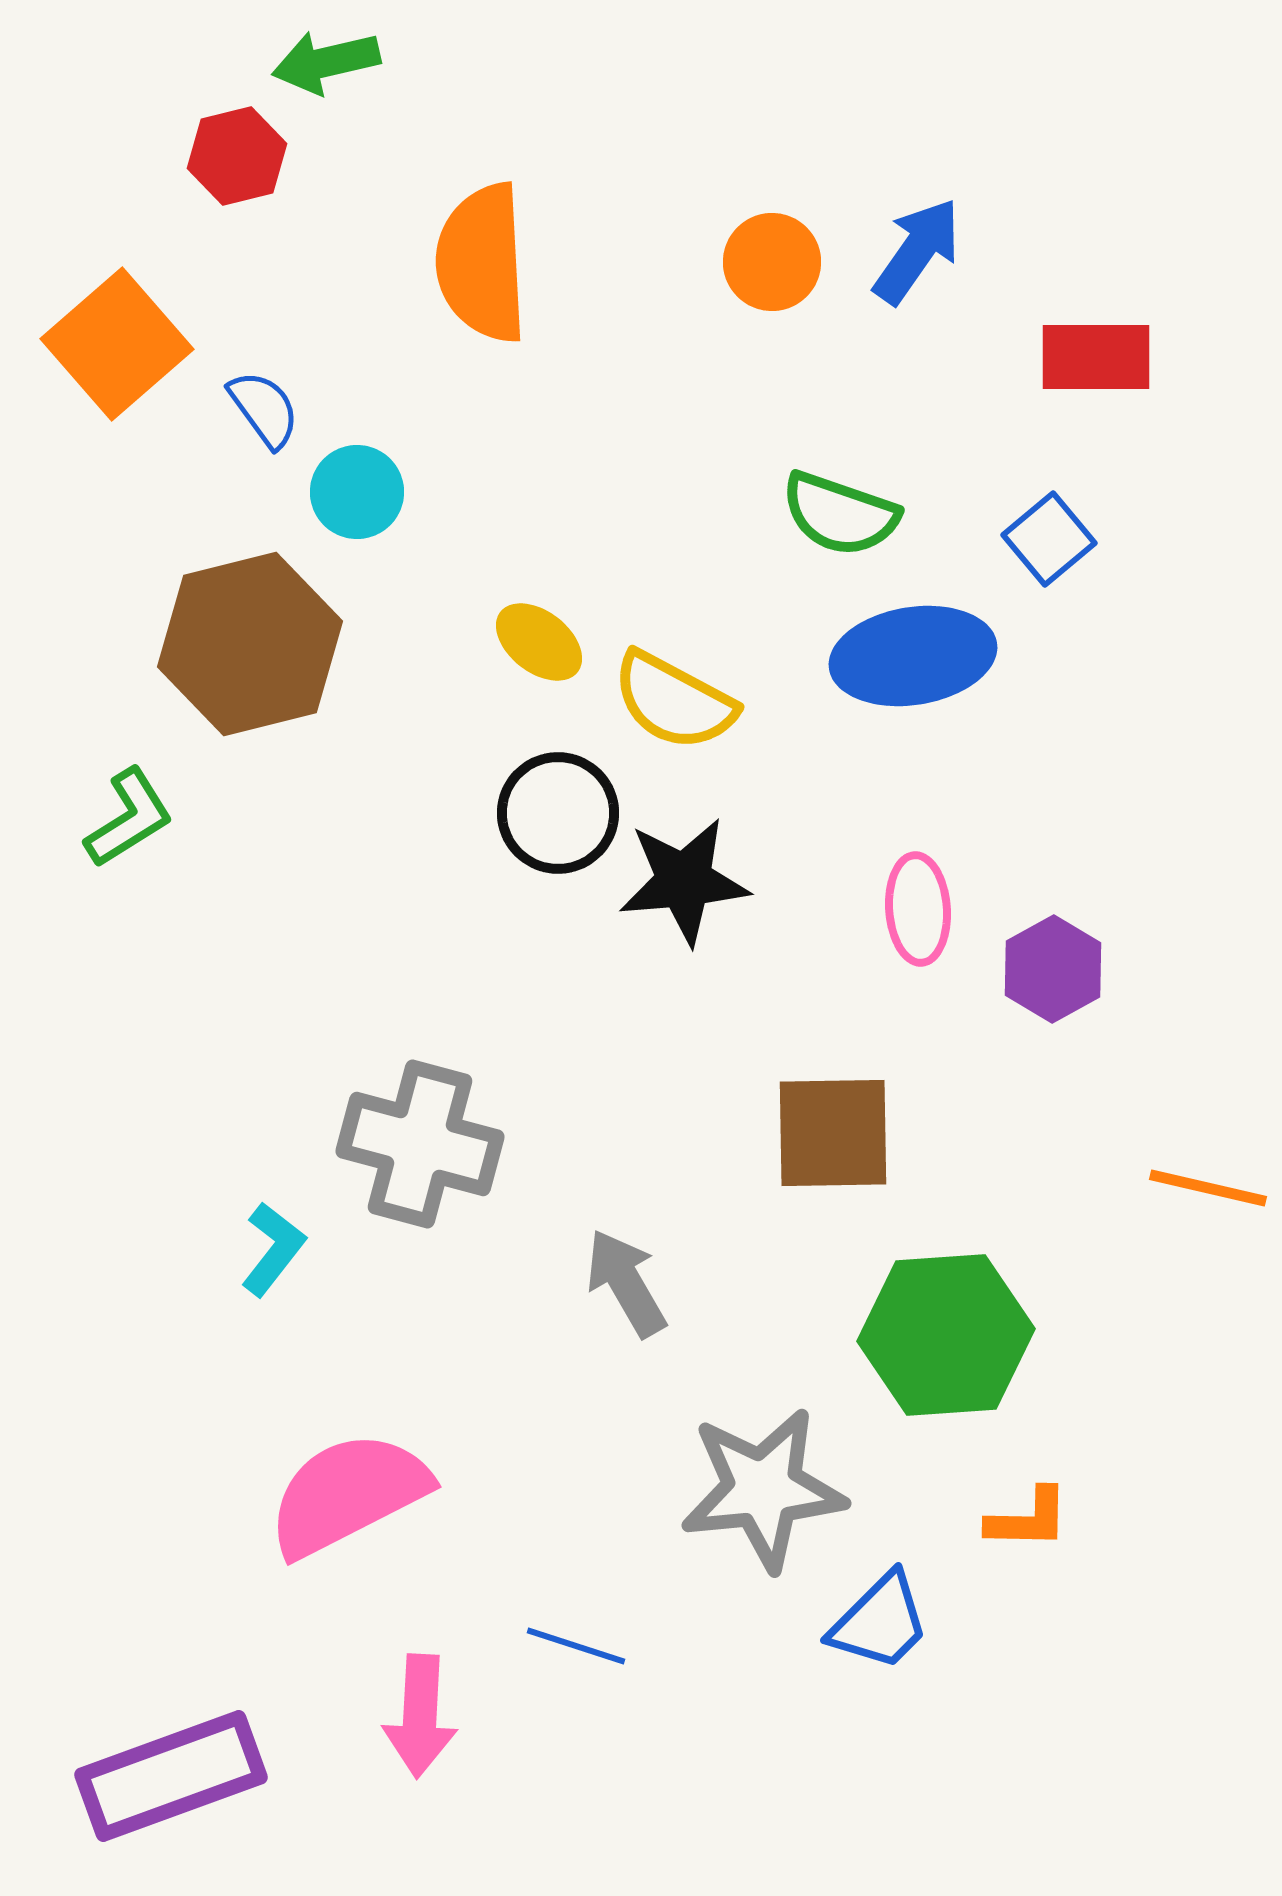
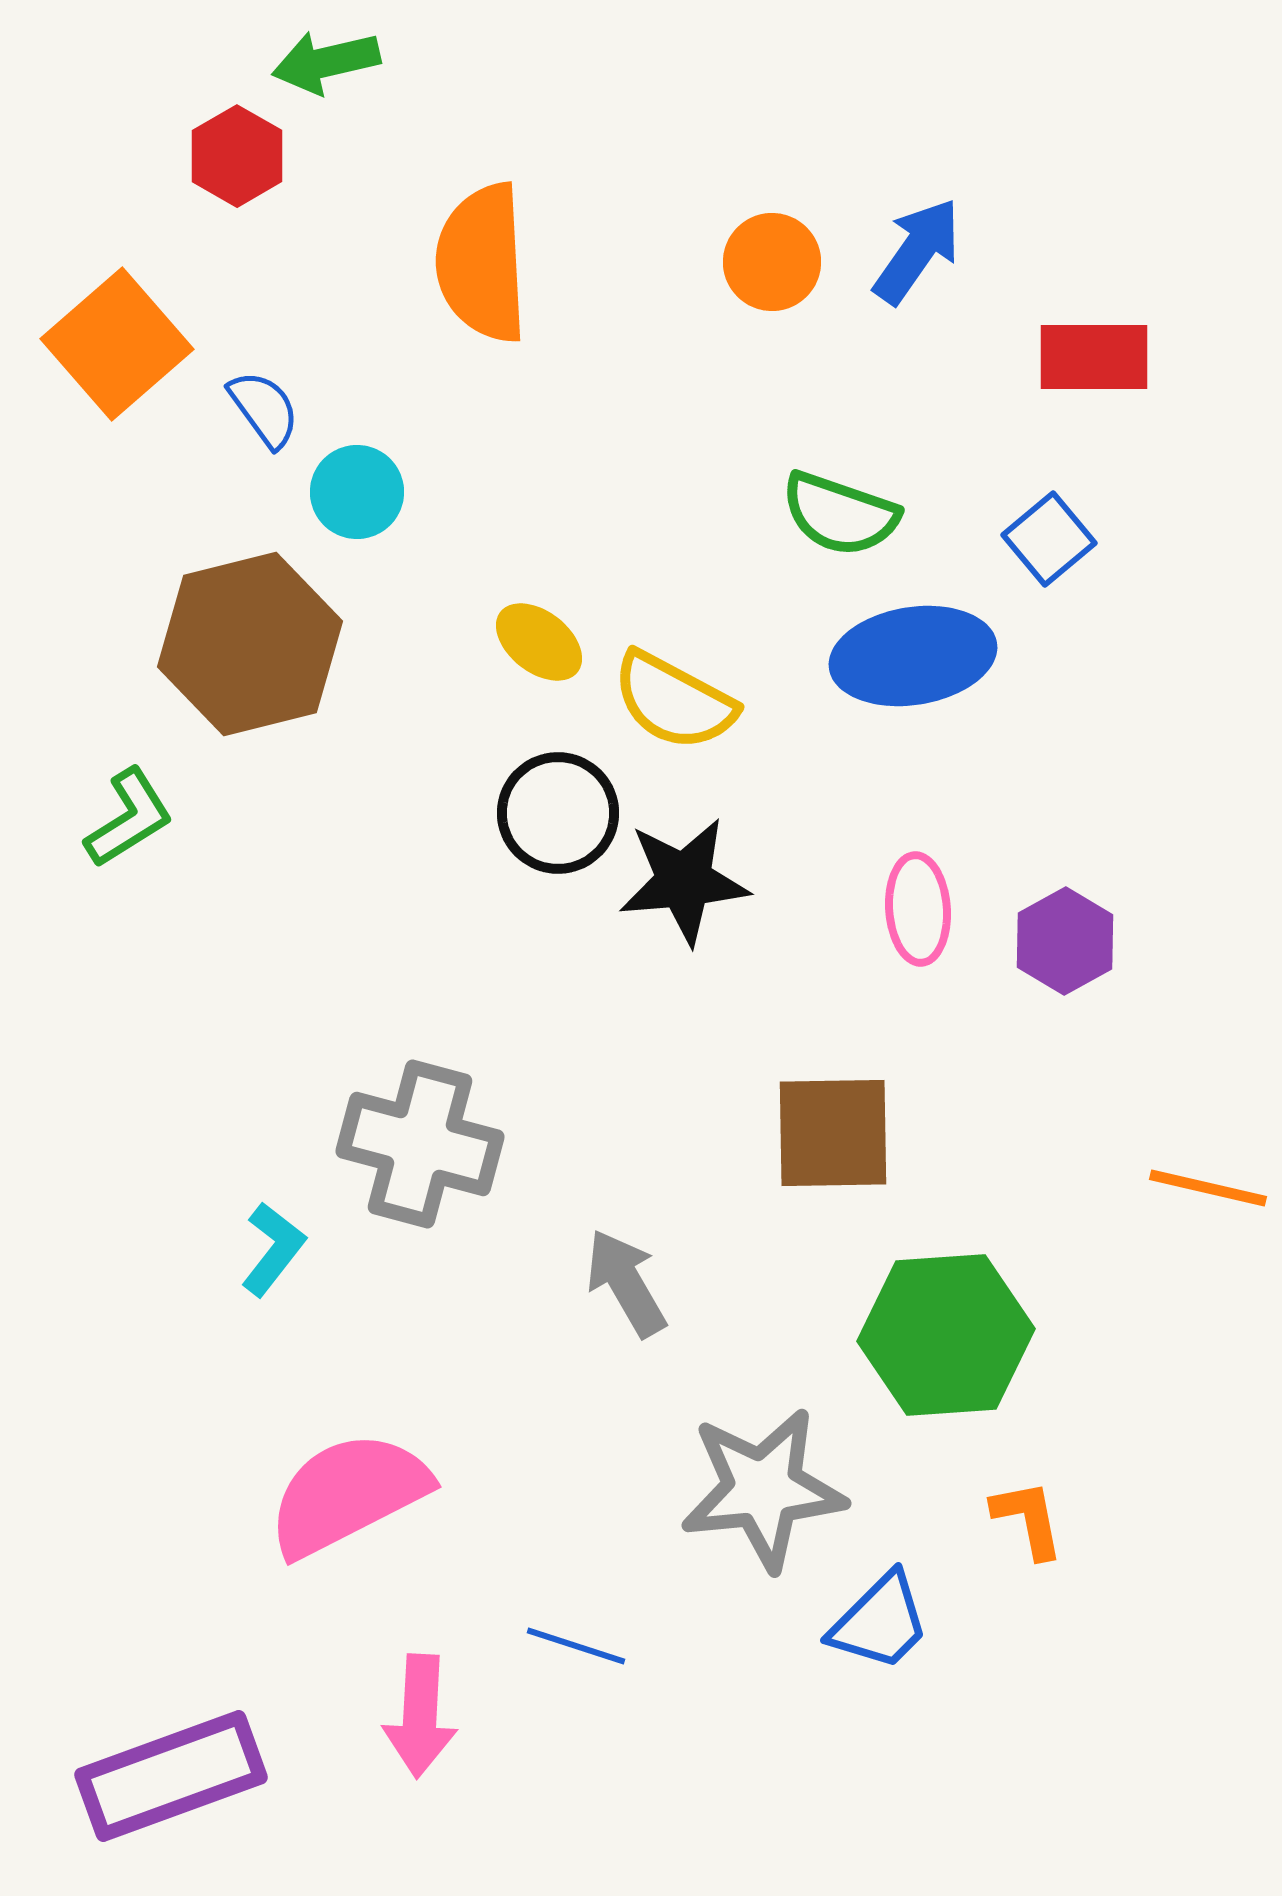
red hexagon: rotated 16 degrees counterclockwise
red rectangle: moved 2 px left
purple hexagon: moved 12 px right, 28 px up
orange L-shape: rotated 102 degrees counterclockwise
